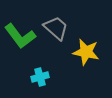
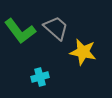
green L-shape: moved 5 px up
yellow star: moved 3 px left
